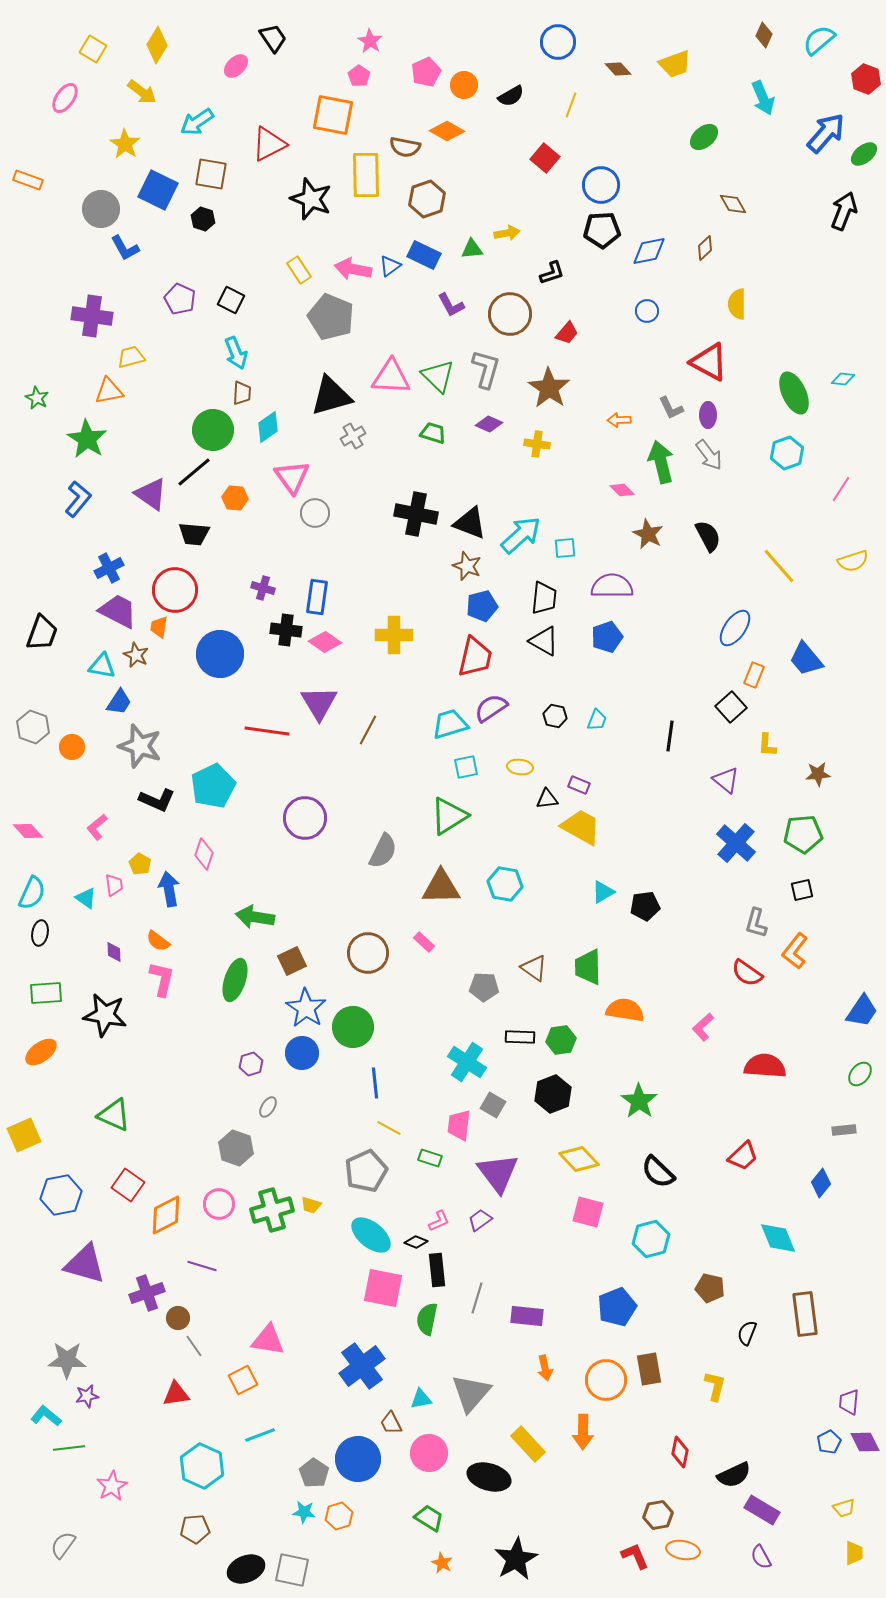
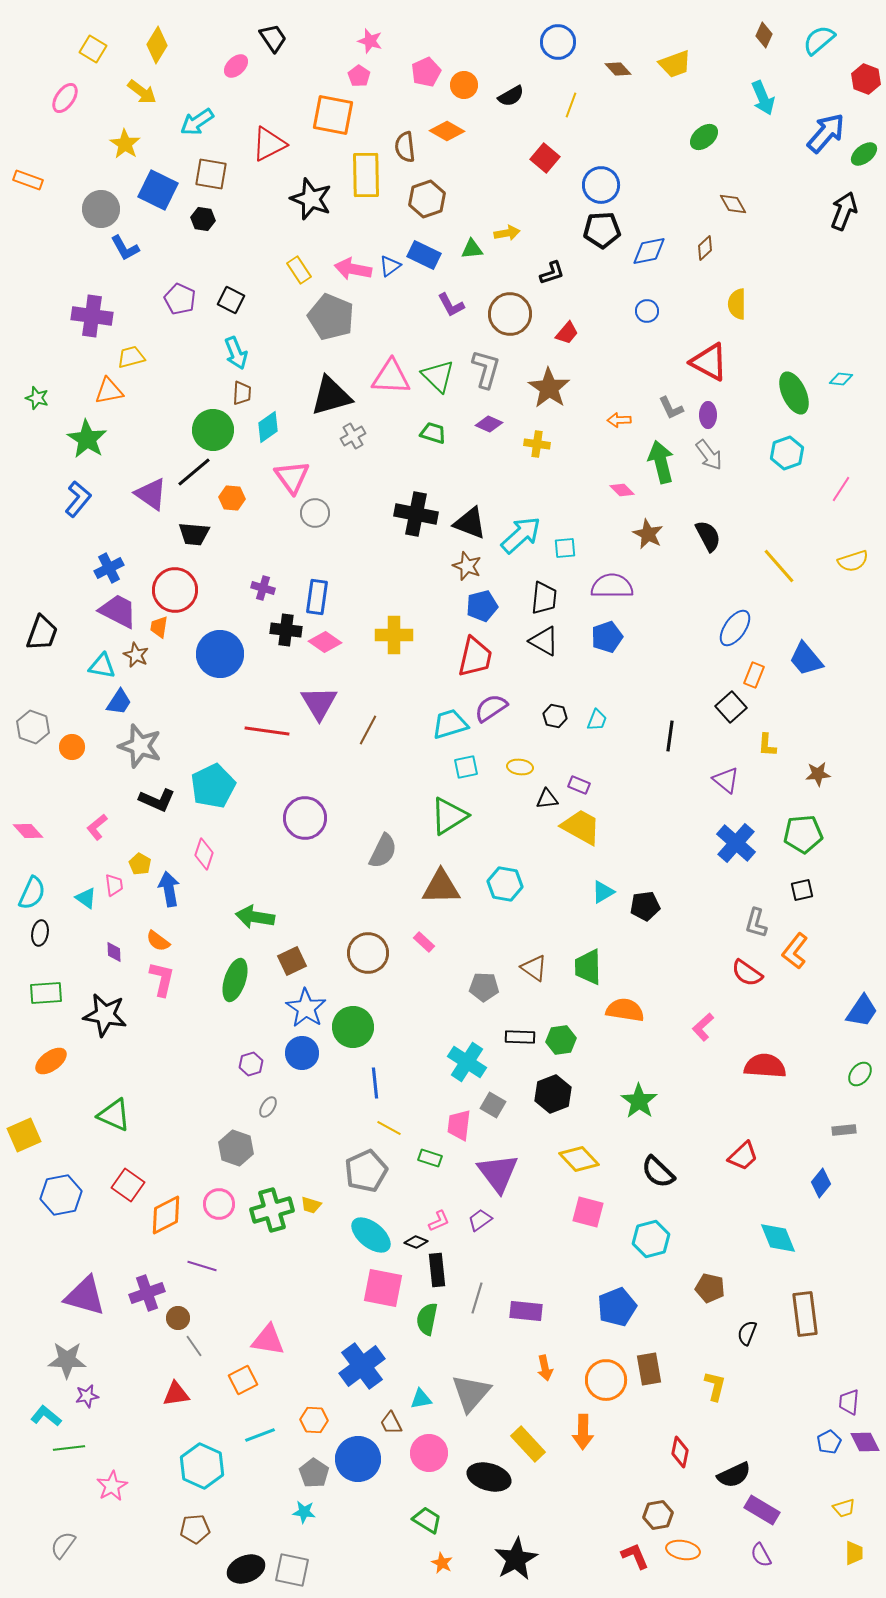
pink star at (370, 41): rotated 15 degrees counterclockwise
brown semicircle at (405, 147): rotated 72 degrees clockwise
black hexagon at (203, 219): rotated 10 degrees counterclockwise
cyan diamond at (843, 379): moved 2 px left
green star at (37, 398): rotated 10 degrees counterclockwise
orange hexagon at (235, 498): moved 3 px left
orange ellipse at (41, 1052): moved 10 px right, 9 px down
purple triangle at (85, 1264): moved 32 px down
purple rectangle at (527, 1316): moved 1 px left, 5 px up
orange hexagon at (339, 1516): moved 25 px left, 96 px up; rotated 20 degrees clockwise
green trapezoid at (429, 1518): moved 2 px left, 2 px down
purple semicircle at (761, 1557): moved 2 px up
